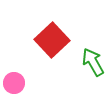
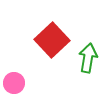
green arrow: moved 5 px left, 4 px up; rotated 40 degrees clockwise
